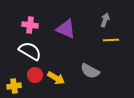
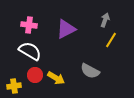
pink cross: moved 1 px left
purple triangle: rotated 50 degrees counterclockwise
yellow line: rotated 56 degrees counterclockwise
